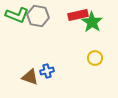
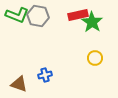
blue cross: moved 2 px left, 4 px down
brown triangle: moved 11 px left, 7 px down
